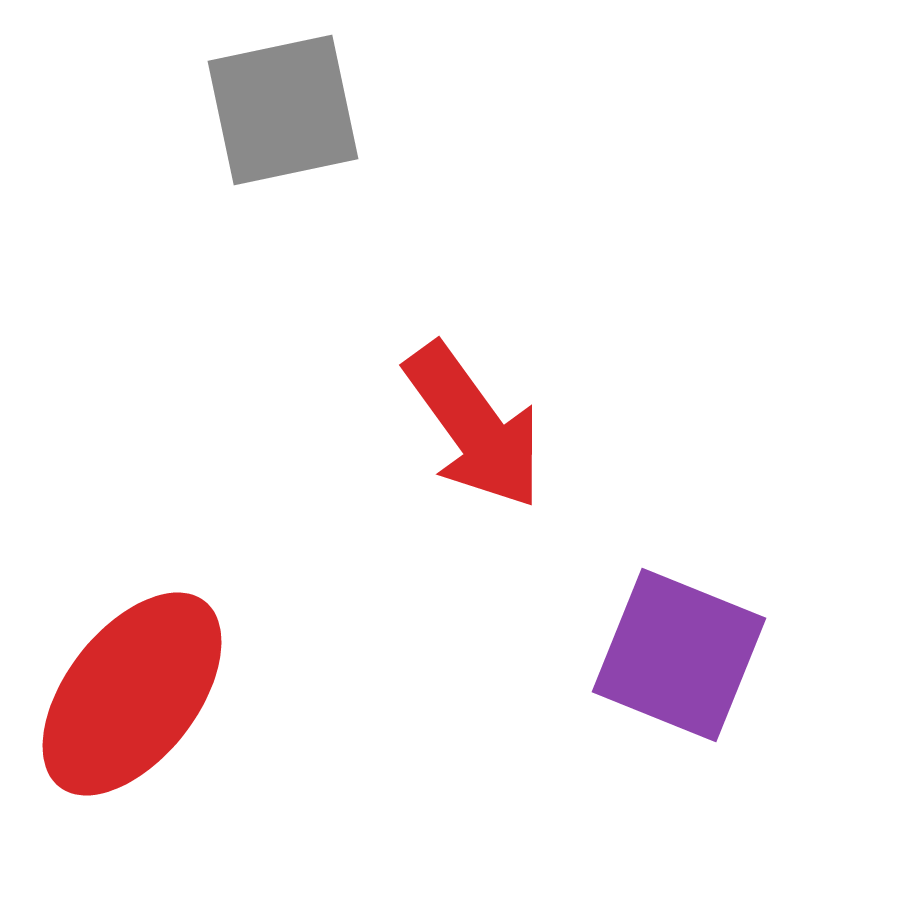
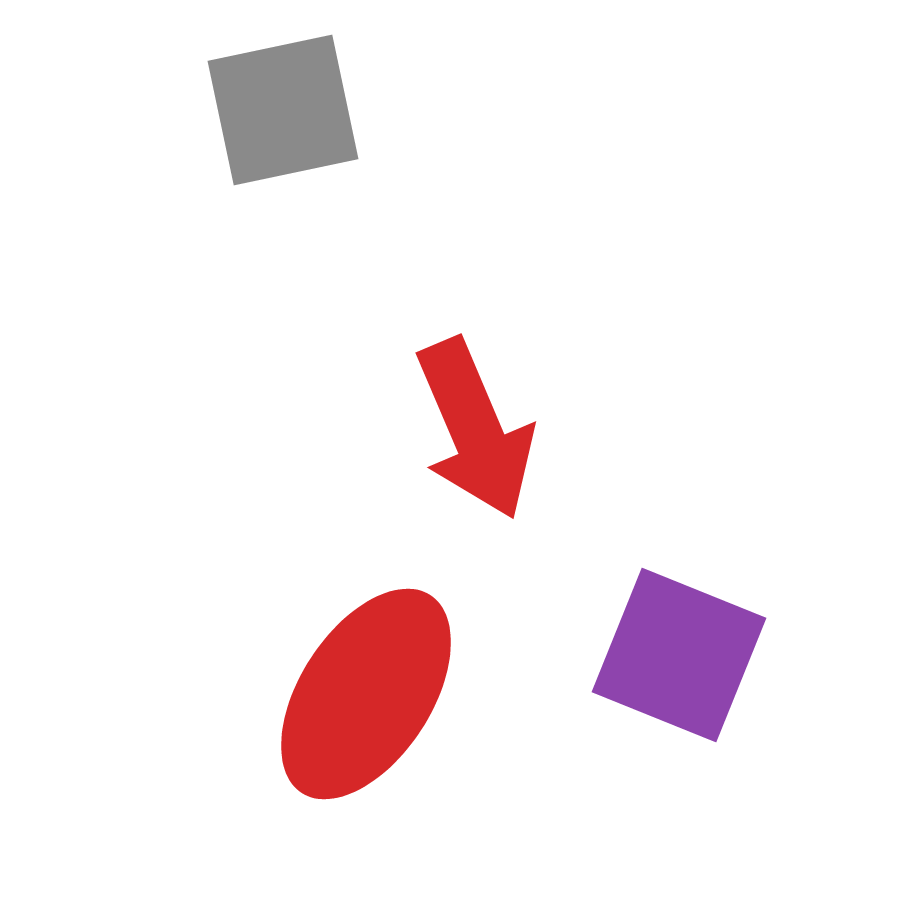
red arrow: moved 1 px right, 3 px down; rotated 13 degrees clockwise
red ellipse: moved 234 px right; rotated 5 degrees counterclockwise
